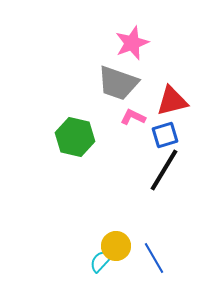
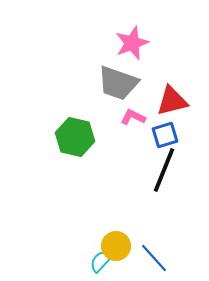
black line: rotated 9 degrees counterclockwise
blue line: rotated 12 degrees counterclockwise
